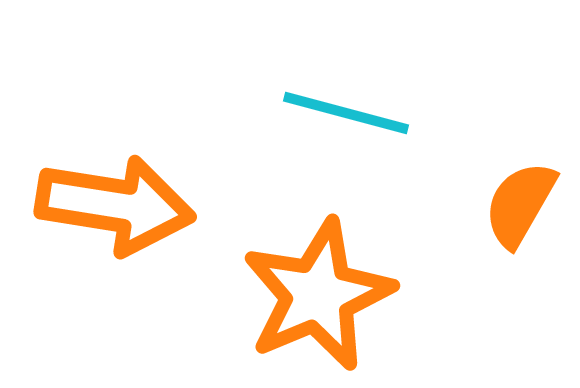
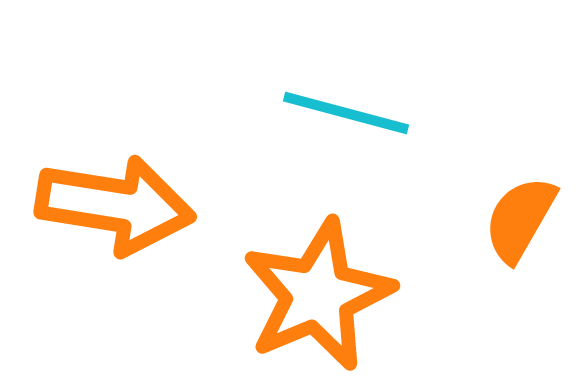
orange semicircle: moved 15 px down
